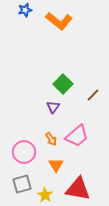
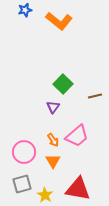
brown line: moved 2 px right, 1 px down; rotated 32 degrees clockwise
orange arrow: moved 2 px right, 1 px down
orange triangle: moved 3 px left, 4 px up
